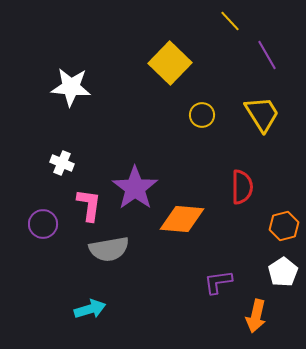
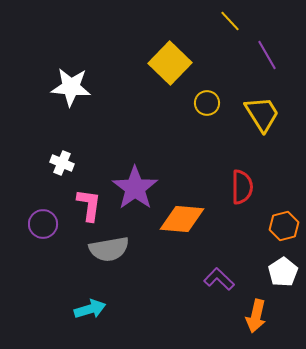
yellow circle: moved 5 px right, 12 px up
purple L-shape: moved 1 px right, 3 px up; rotated 52 degrees clockwise
